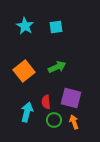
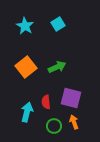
cyan square: moved 2 px right, 3 px up; rotated 24 degrees counterclockwise
orange square: moved 2 px right, 4 px up
green circle: moved 6 px down
